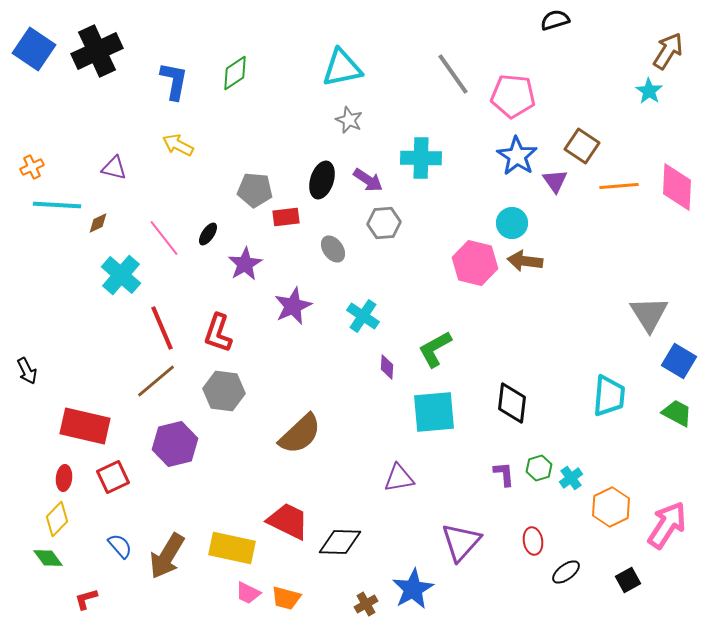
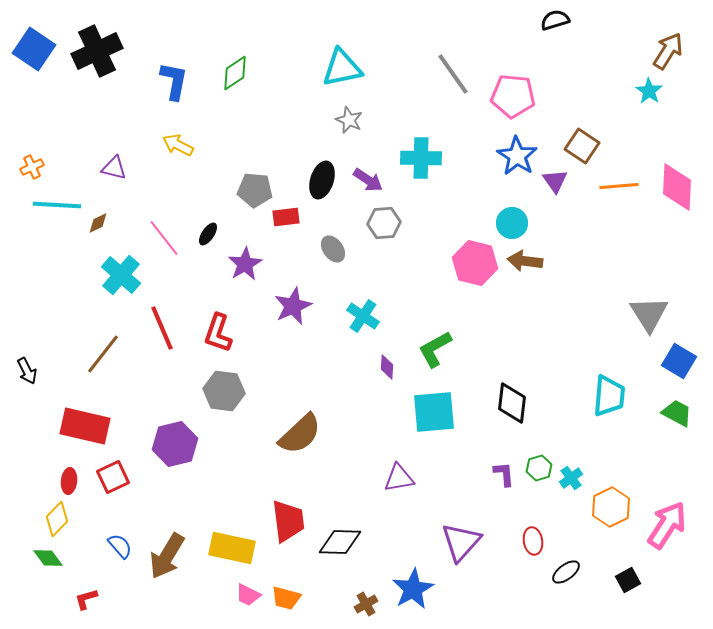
brown line at (156, 381): moved 53 px left, 27 px up; rotated 12 degrees counterclockwise
red ellipse at (64, 478): moved 5 px right, 3 px down
red trapezoid at (288, 521): rotated 57 degrees clockwise
pink trapezoid at (248, 593): moved 2 px down
